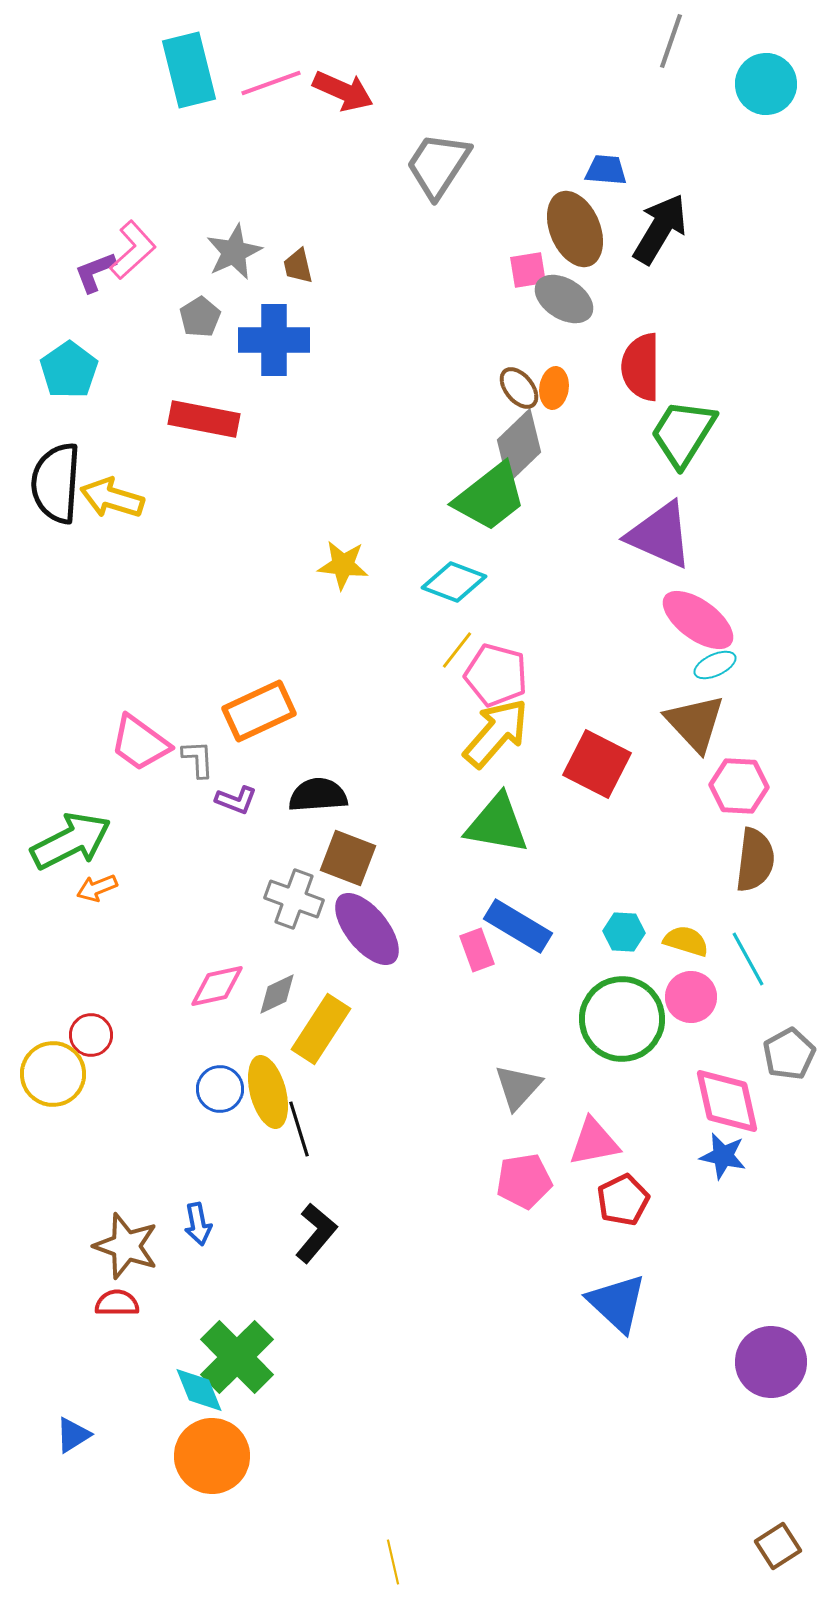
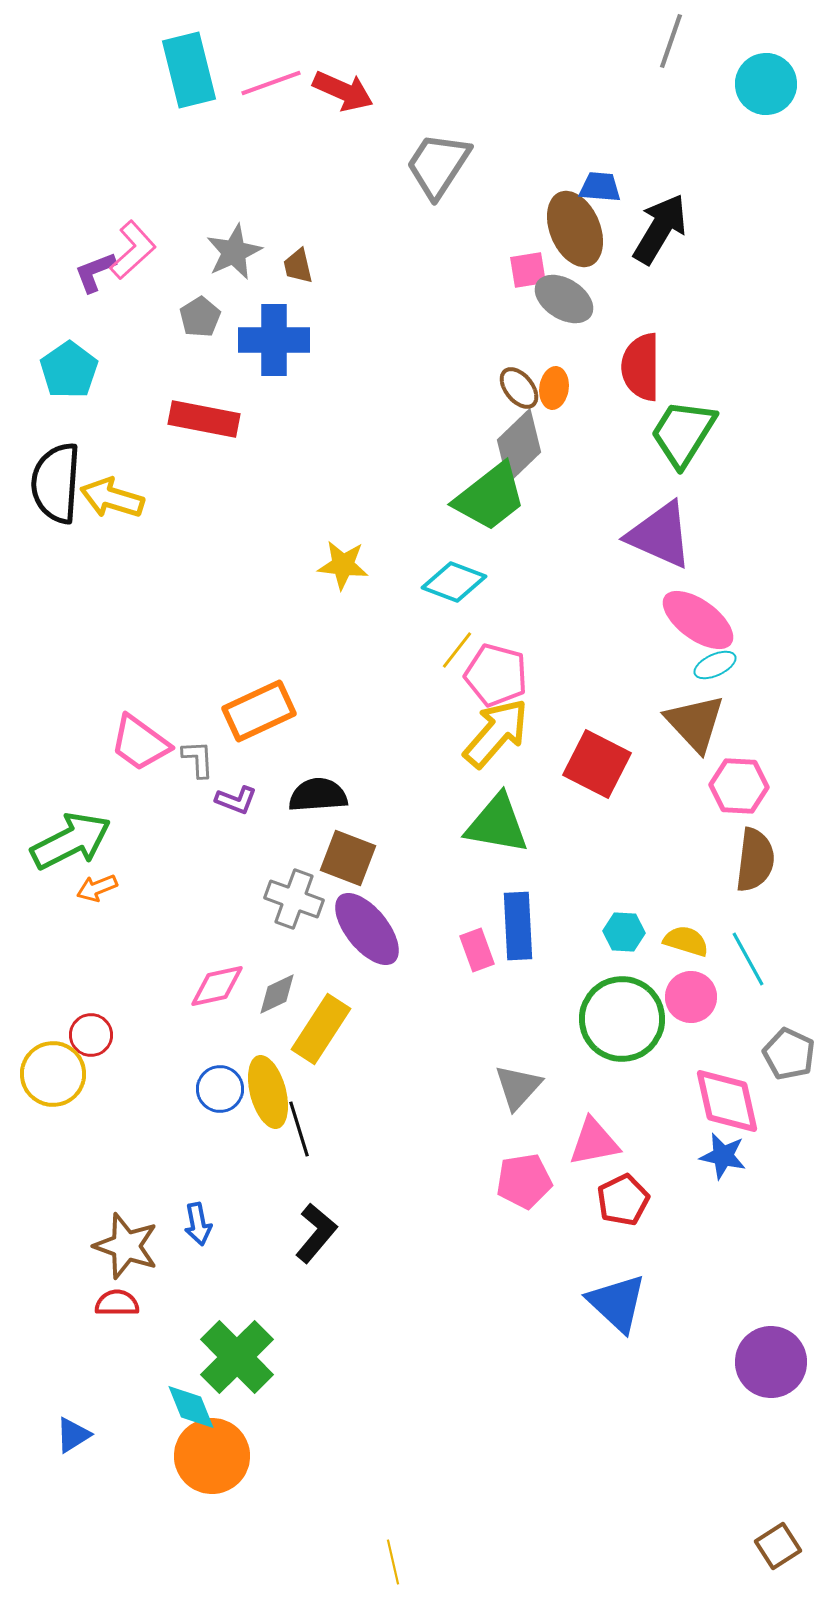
blue trapezoid at (606, 170): moved 6 px left, 17 px down
blue rectangle at (518, 926): rotated 56 degrees clockwise
gray pentagon at (789, 1054): rotated 18 degrees counterclockwise
cyan diamond at (199, 1390): moved 8 px left, 17 px down
